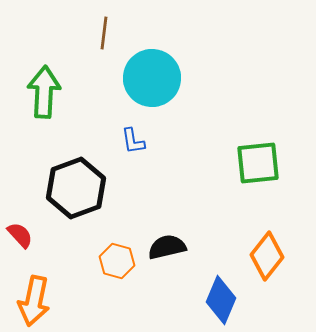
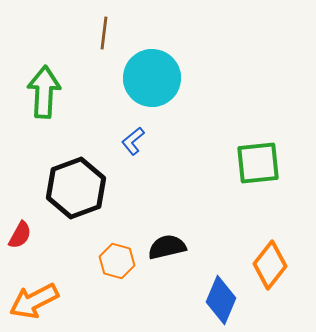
blue L-shape: rotated 60 degrees clockwise
red semicircle: rotated 72 degrees clockwise
orange diamond: moved 3 px right, 9 px down
orange arrow: rotated 51 degrees clockwise
